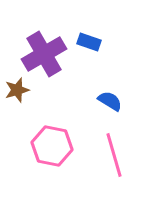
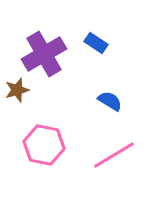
blue rectangle: moved 7 px right, 1 px down; rotated 15 degrees clockwise
pink hexagon: moved 8 px left, 1 px up
pink line: rotated 75 degrees clockwise
